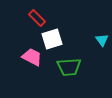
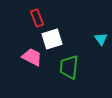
red rectangle: rotated 24 degrees clockwise
cyan triangle: moved 1 px left, 1 px up
green trapezoid: rotated 100 degrees clockwise
